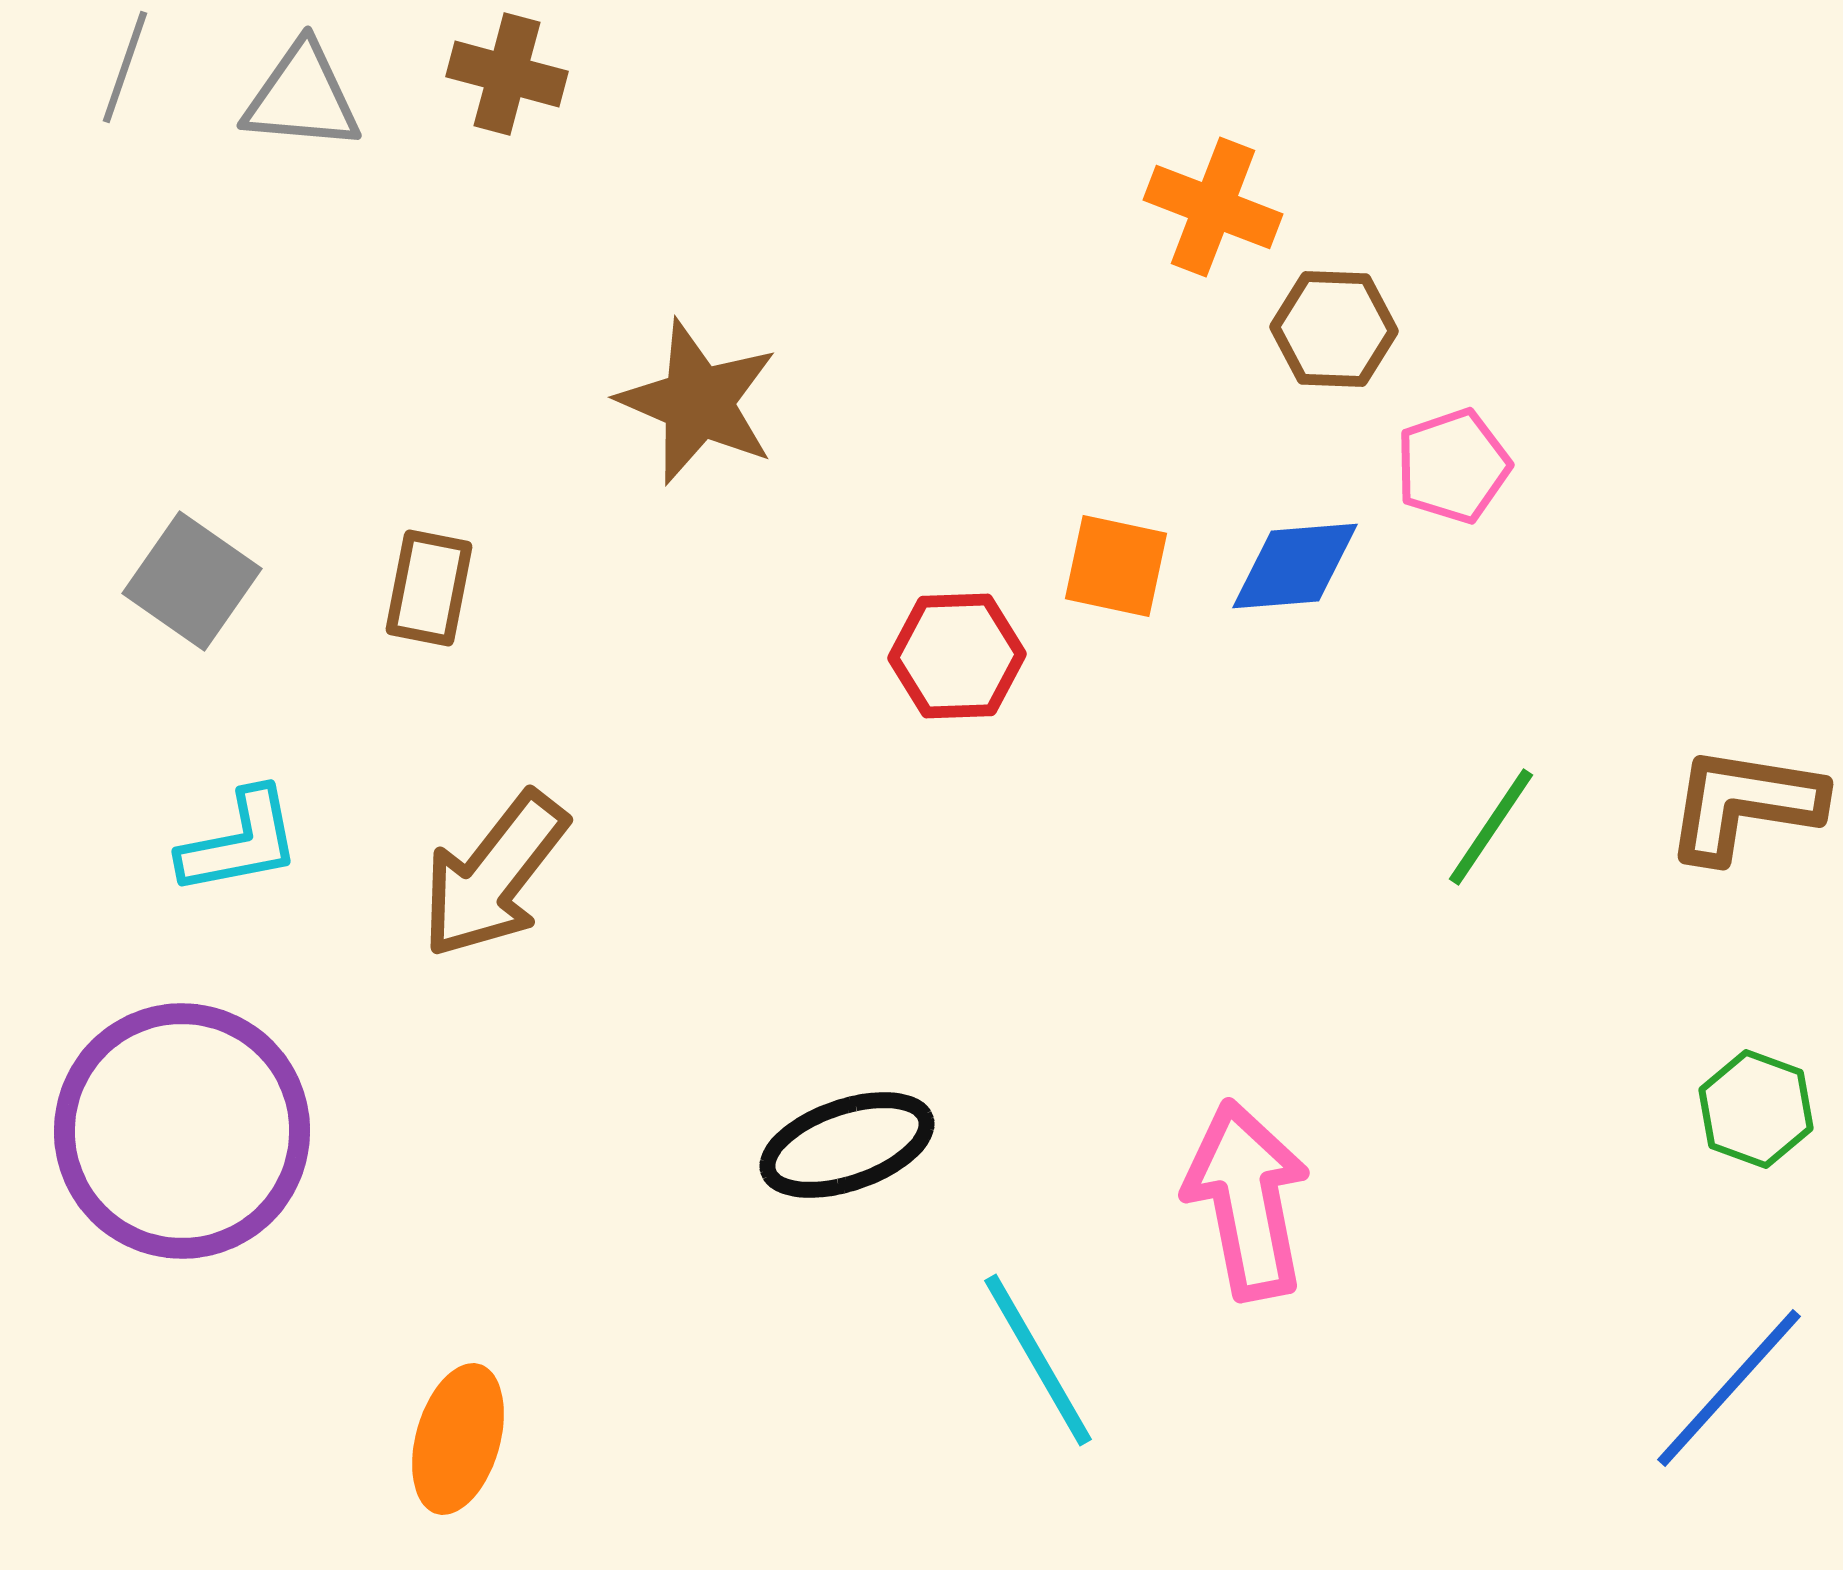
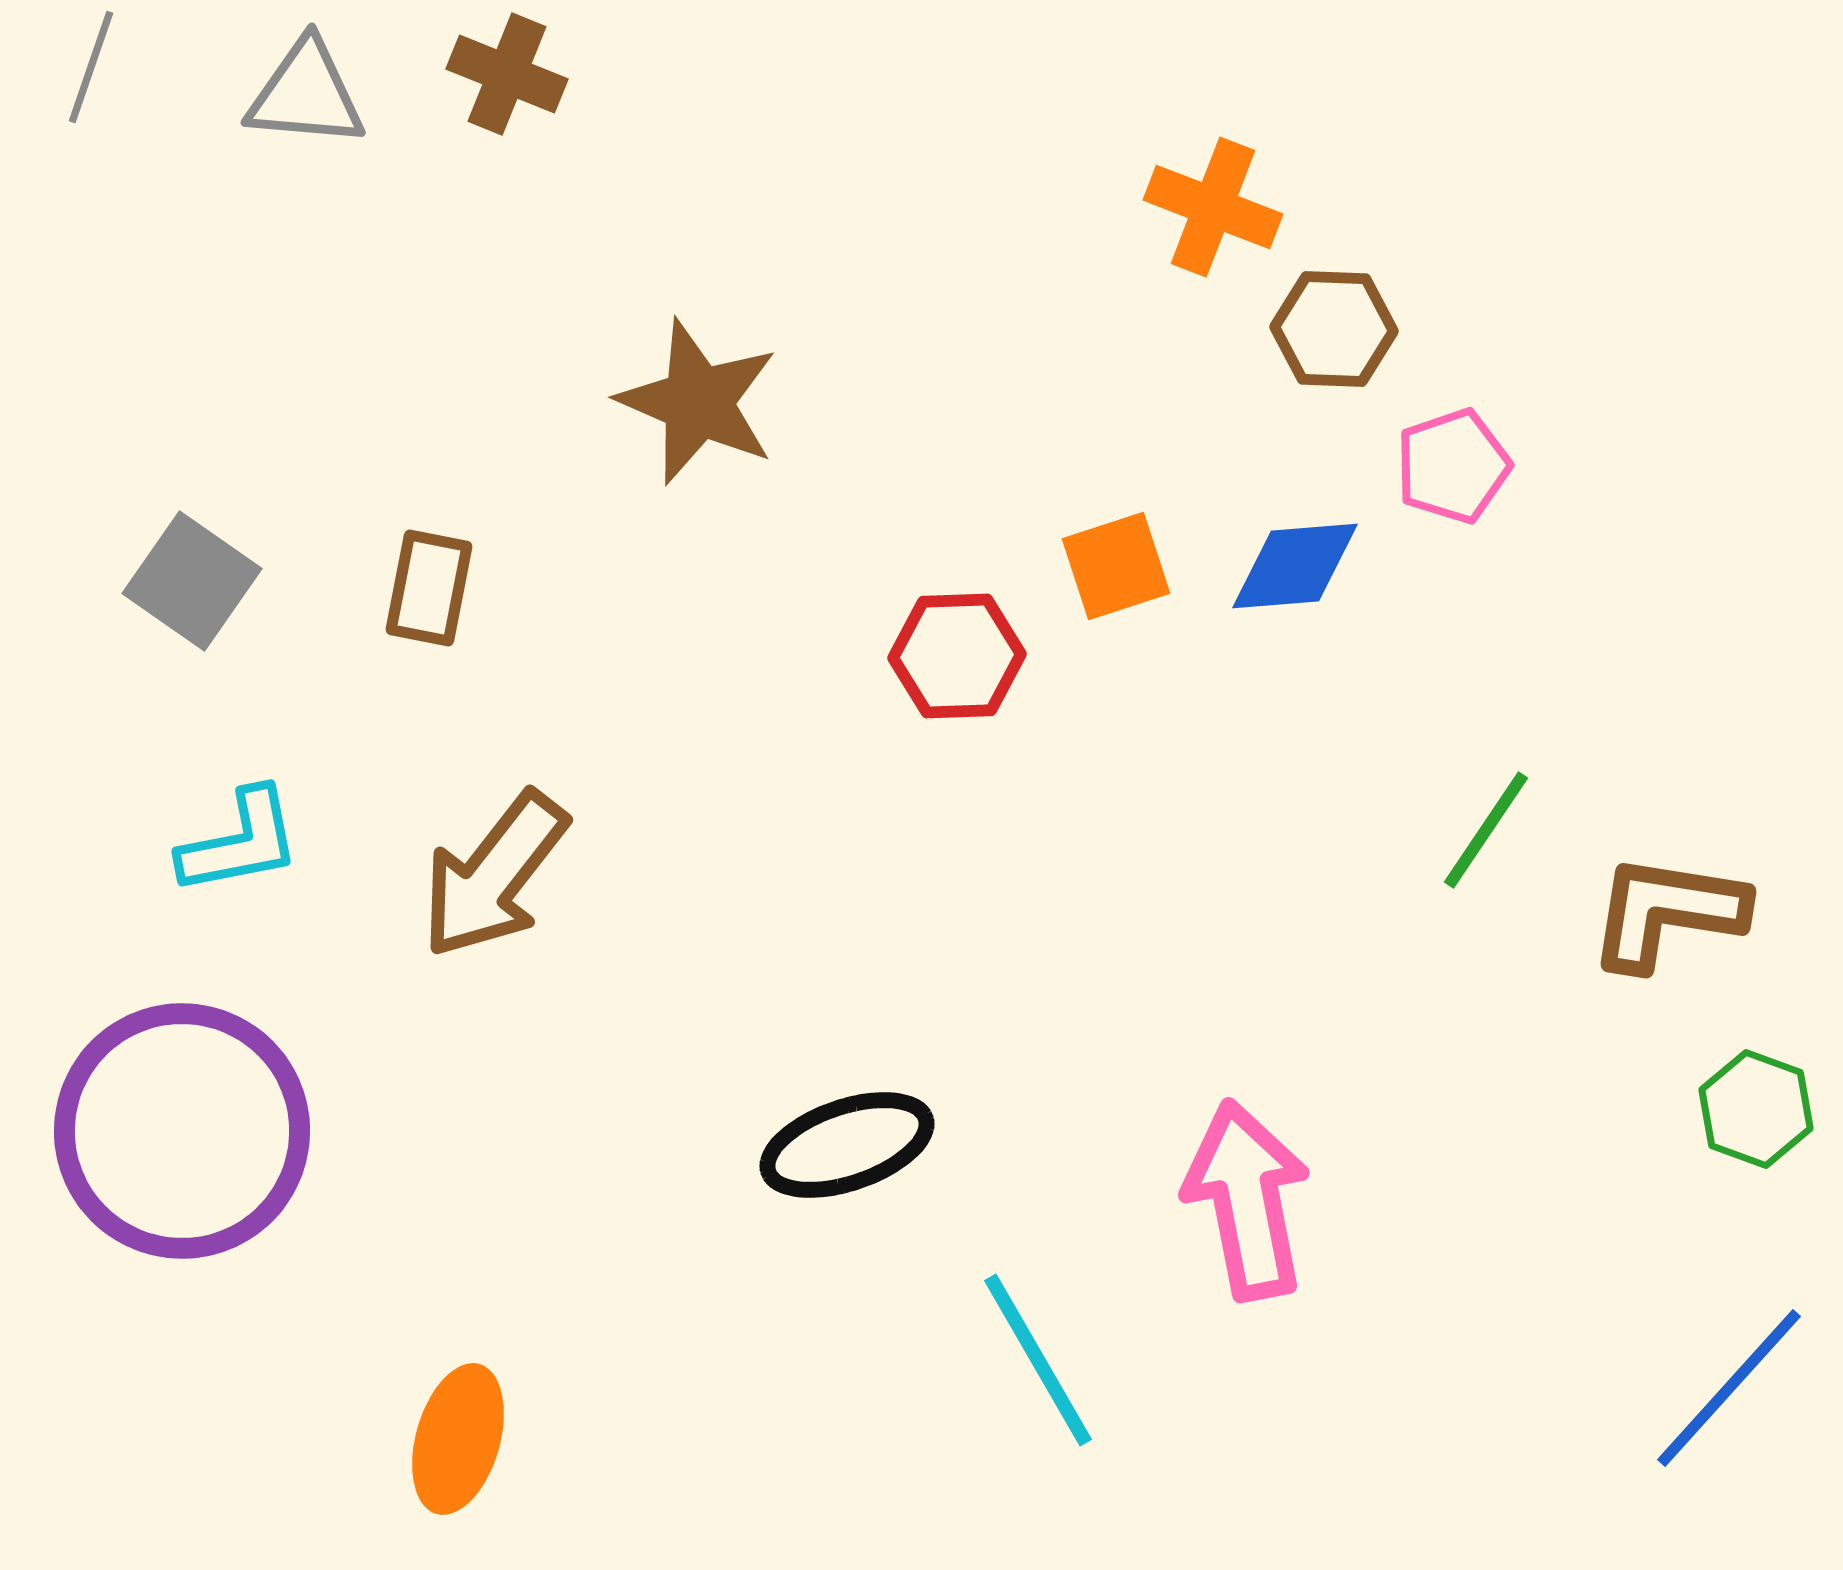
gray line: moved 34 px left
brown cross: rotated 7 degrees clockwise
gray triangle: moved 4 px right, 3 px up
orange square: rotated 30 degrees counterclockwise
brown L-shape: moved 77 px left, 108 px down
green line: moved 5 px left, 3 px down
